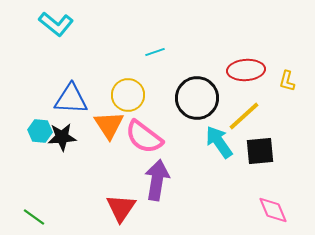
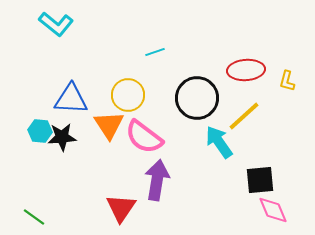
black square: moved 29 px down
